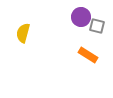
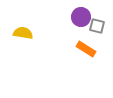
yellow semicircle: rotated 84 degrees clockwise
orange rectangle: moved 2 px left, 6 px up
